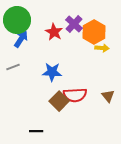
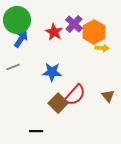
red semicircle: rotated 45 degrees counterclockwise
brown square: moved 1 px left, 2 px down
